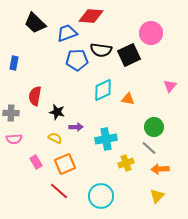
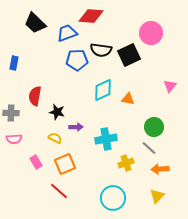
cyan circle: moved 12 px right, 2 px down
